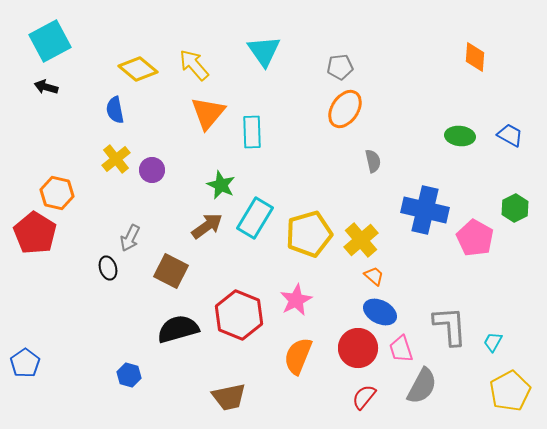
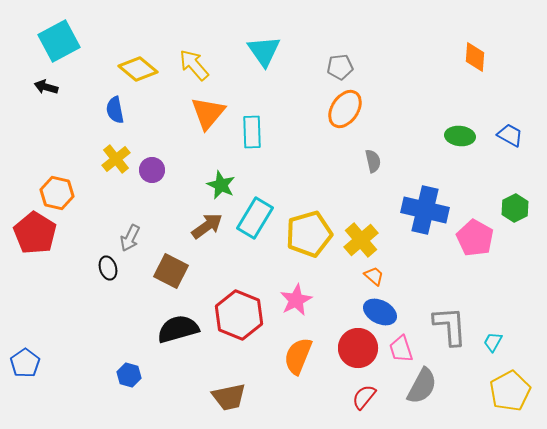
cyan square at (50, 41): moved 9 px right
